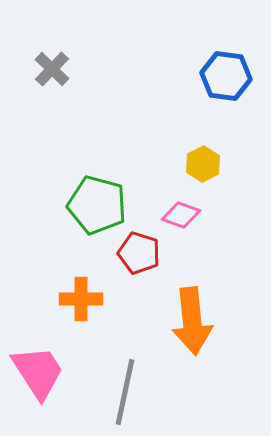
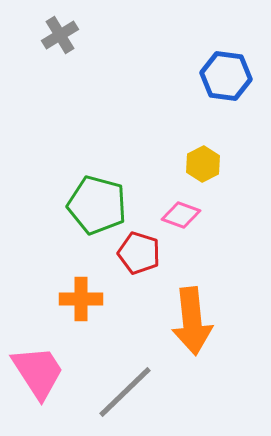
gray cross: moved 8 px right, 34 px up; rotated 15 degrees clockwise
gray line: rotated 34 degrees clockwise
